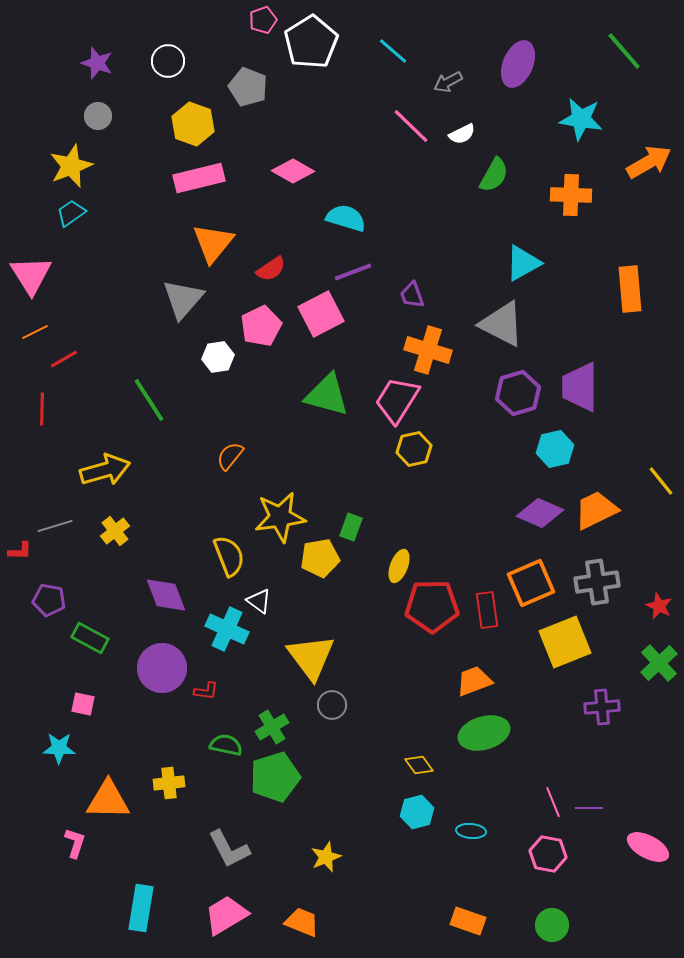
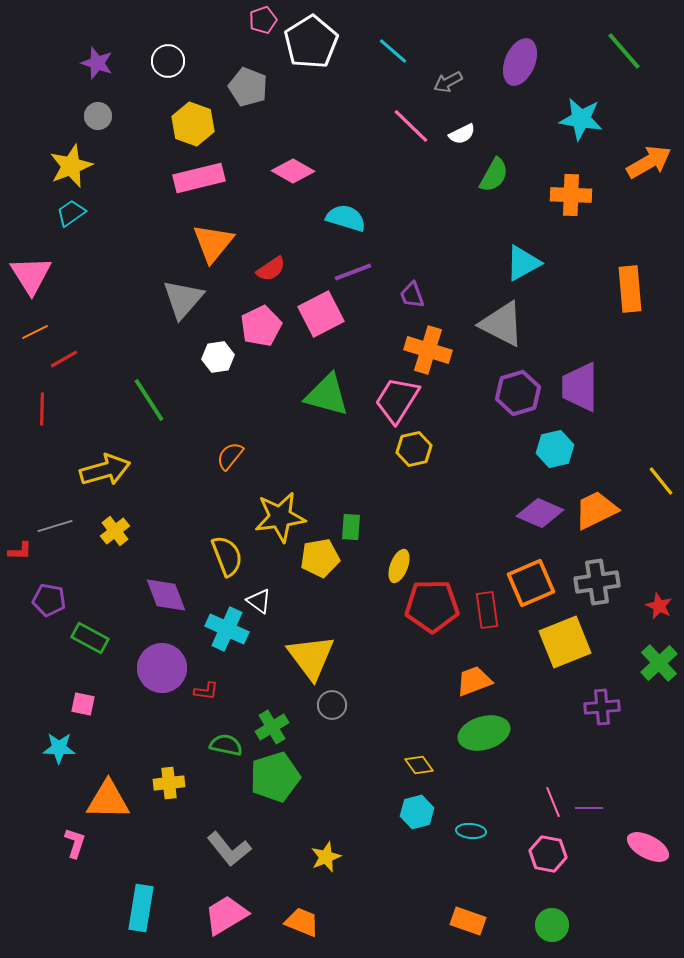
purple ellipse at (518, 64): moved 2 px right, 2 px up
green rectangle at (351, 527): rotated 16 degrees counterclockwise
yellow semicircle at (229, 556): moved 2 px left
gray L-shape at (229, 849): rotated 12 degrees counterclockwise
